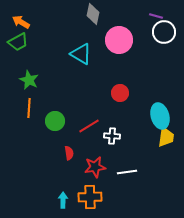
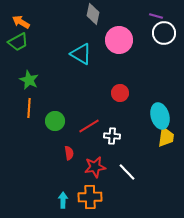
white circle: moved 1 px down
white line: rotated 54 degrees clockwise
